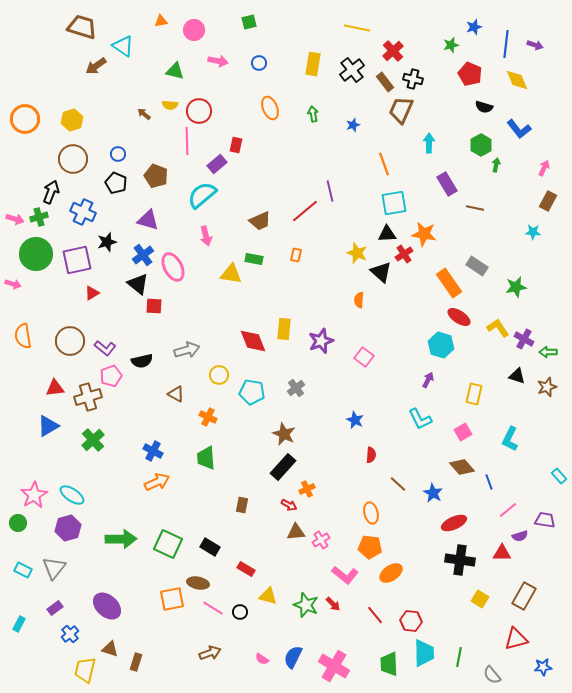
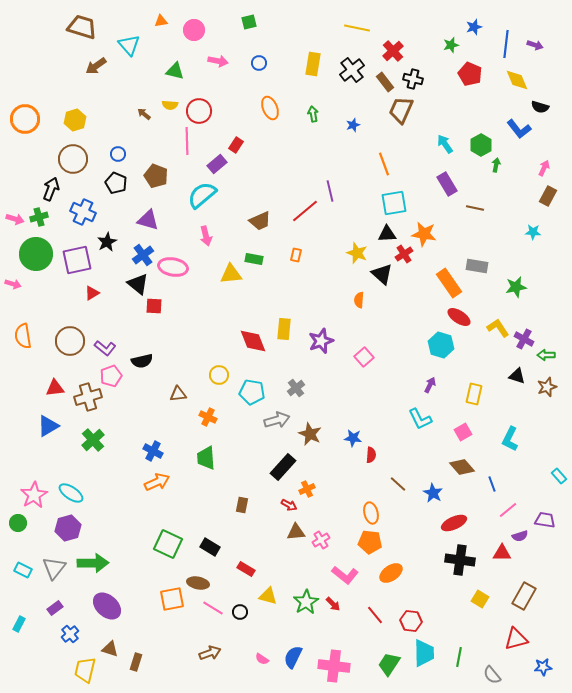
cyan triangle at (123, 46): moved 6 px right, 1 px up; rotated 15 degrees clockwise
black semicircle at (484, 107): moved 56 px right
yellow hexagon at (72, 120): moved 3 px right
cyan arrow at (429, 143): moved 16 px right, 1 px down; rotated 36 degrees counterclockwise
red rectangle at (236, 145): rotated 21 degrees clockwise
black arrow at (51, 192): moved 3 px up
brown rectangle at (548, 201): moved 5 px up
black star at (107, 242): rotated 12 degrees counterclockwise
gray rectangle at (477, 266): rotated 25 degrees counterclockwise
pink ellipse at (173, 267): rotated 52 degrees counterclockwise
black triangle at (381, 272): moved 1 px right, 2 px down
yellow triangle at (231, 274): rotated 15 degrees counterclockwise
gray arrow at (187, 350): moved 90 px right, 70 px down
green arrow at (548, 352): moved 2 px left, 3 px down
pink square at (364, 357): rotated 12 degrees clockwise
purple arrow at (428, 380): moved 2 px right, 5 px down
brown triangle at (176, 394): moved 2 px right; rotated 36 degrees counterclockwise
blue star at (355, 420): moved 2 px left, 18 px down; rotated 18 degrees counterclockwise
brown star at (284, 434): moved 26 px right
blue line at (489, 482): moved 3 px right, 2 px down
cyan ellipse at (72, 495): moved 1 px left, 2 px up
green arrow at (121, 539): moved 28 px left, 24 px down
orange pentagon at (370, 547): moved 5 px up
green star at (306, 605): moved 3 px up; rotated 20 degrees clockwise
green trapezoid at (389, 664): rotated 35 degrees clockwise
pink cross at (334, 666): rotated 24 degrees counterclockwise
